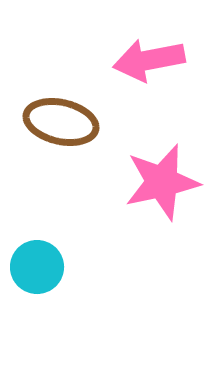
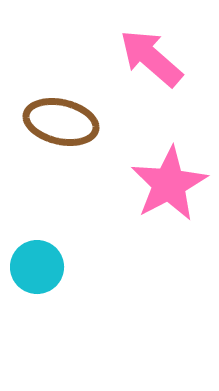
pink arrow: moved 2 px right, 2 px up; rotated 52 degrees clockwise
pink star: moved 7 px right, 2 px down; rotated 16 degrees counterclockwise
